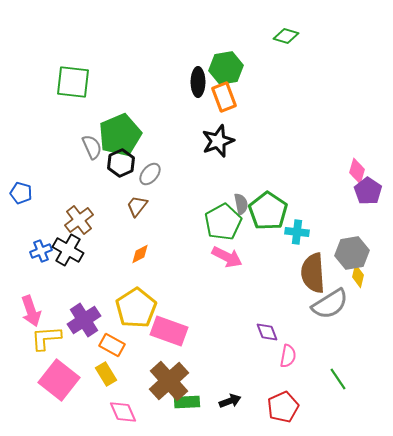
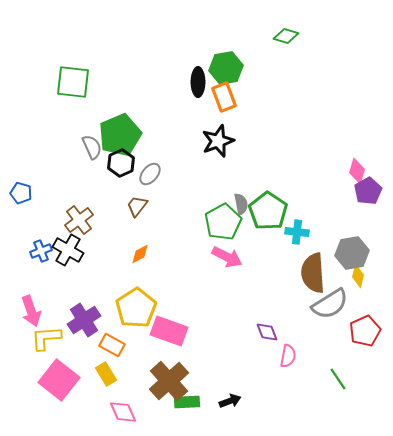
purple pentagon at (368, 191): rotated 8 degrees clockwise
red pentagon at (283, 407): moved 82 px right, 76 px up
